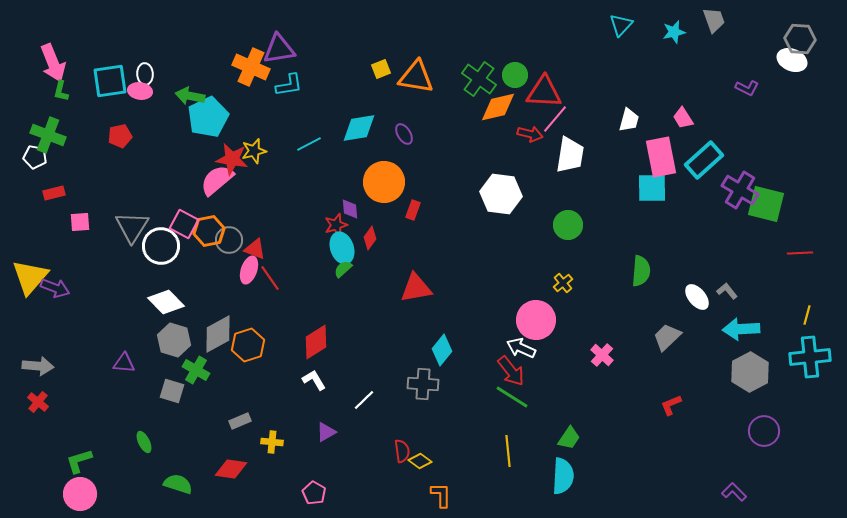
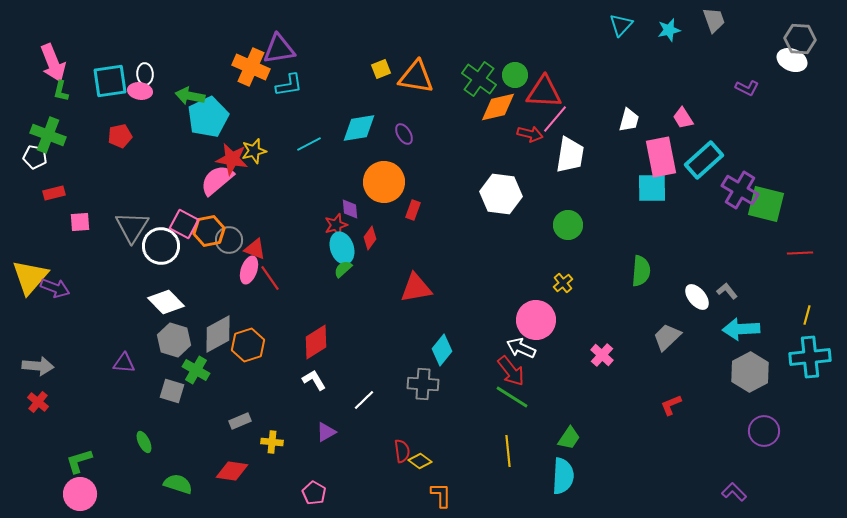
cyan star at (674, 32): moved 5 px left, 2 px up
red diamond at (231, 469): moved 1 px right, 2 px down
